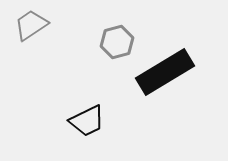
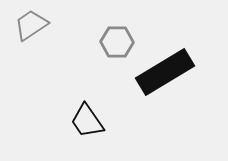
gray hexagon: rotated 16 degrees clockwise
black trapezoid: rotated 81 degrees clockwise
